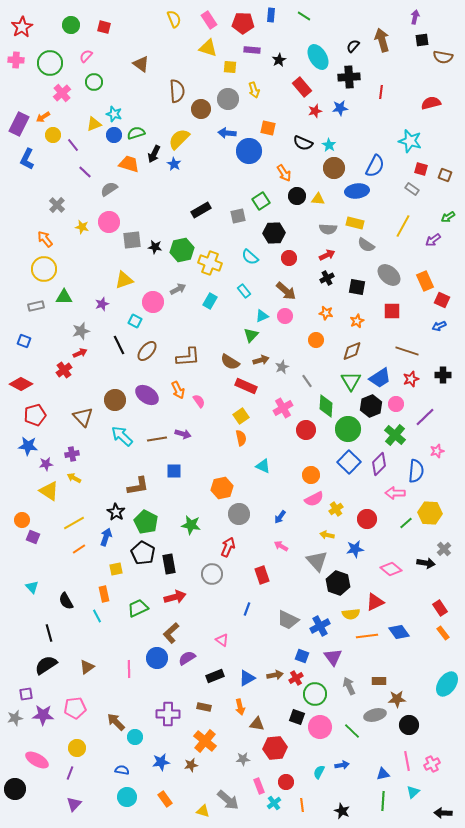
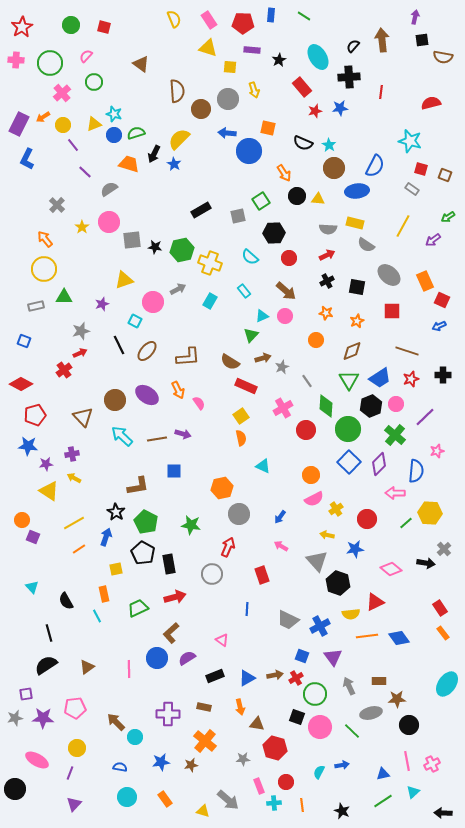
brown arrow at (382, 40): rotated 10 degrees clockwise
yellow circle at (53, 135): moved 10 px right, 10 px up
yellow star at (82, 227): rotated 24 degrees clockwise
black cross at (327, 278): moved 3 px down
brown arrow at (261, 360): moved 2 px right, 2 px up
green triangle at (351, 381): moved 2 px left, 1 px up
pink semicircle at (199, 401): moved 2 px down
blue line at (247, 609): rotated 16 degrees counterclockwise
blue diamond at (399, 632): moved 6 px down
purple star at (43, 715): moved 3 px down
gray ellipse at (375, 715): moved 4 px left, 2 px up
red hexagon at (275, 748): rotated 20 degrees clockwise
blue semicircle at (122, 770): moved 2 px left, 3 px up
green line at (383, 801): rotated 54 degrees clockwise
cyan cross at (274, 803): rotated 32 degrees clockwise
